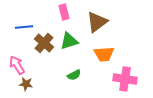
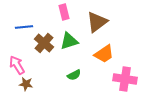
orange trapezoid: rotated 30 degrees counterclockwise
